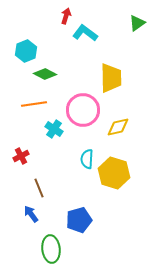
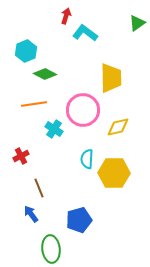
yellow hexagon: rotated 16 degrees counterclockwise
